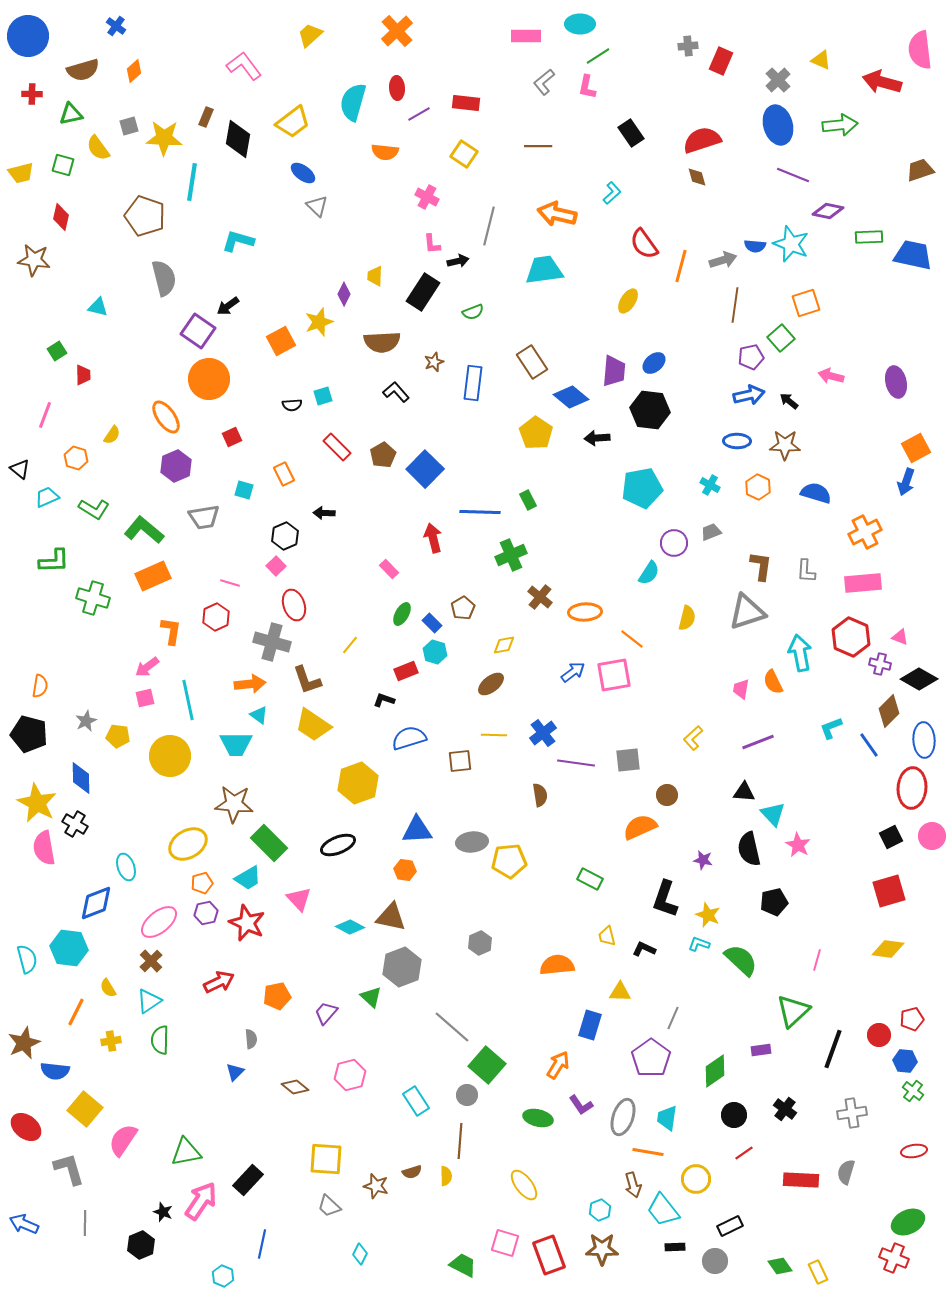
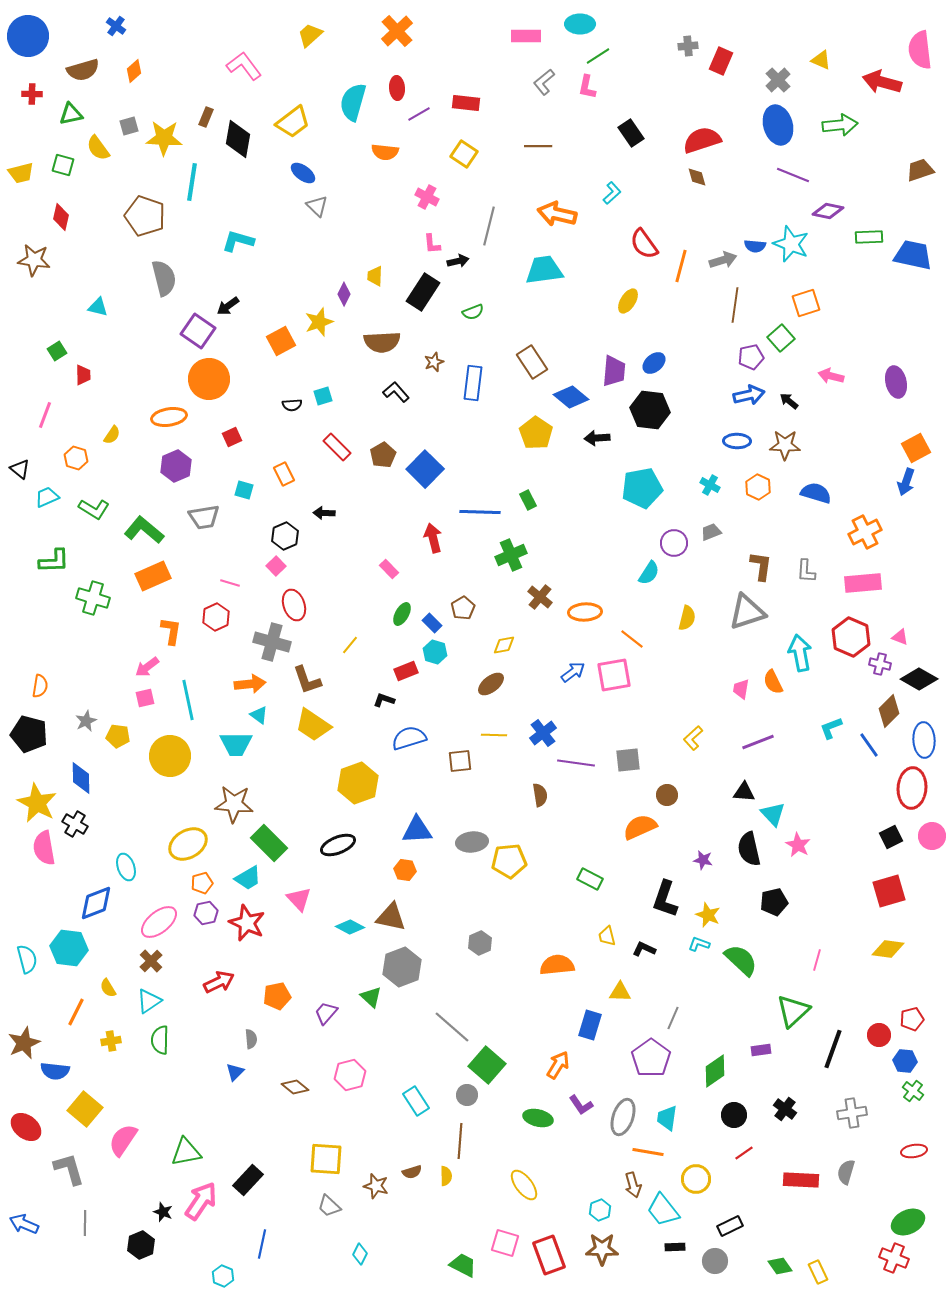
orange ellipse at (166, 417): moved 3 px right; rotated 64 degrees counterclockwise
